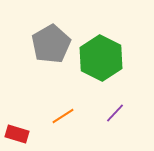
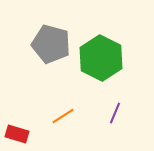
gray pentagon: rotated 27 degrees counterclockwise
purple line: rotated 20 degrees counterclockwise
